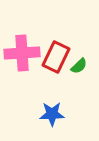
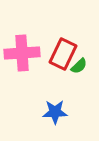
red rectangle: moved 7 px right, 3 px up
blue star: moved 3 px right, 2 px up
